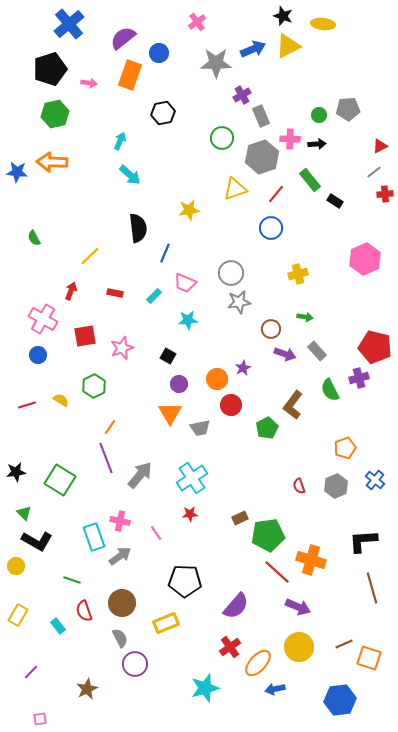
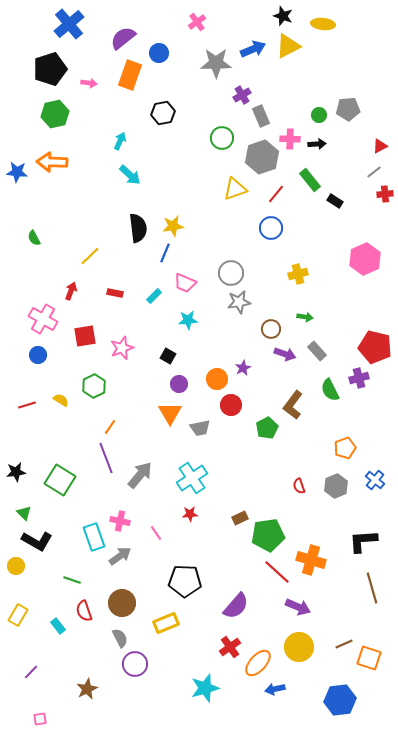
yellow star at (189, 210): moved 16 px left, 16 px down
